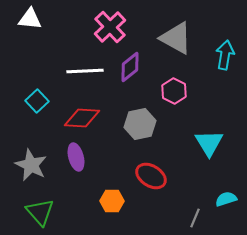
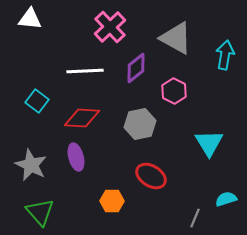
purple diamond: moved 6 px right, 1 px down
cyan square: rotated 10 degrees counterclockwise
